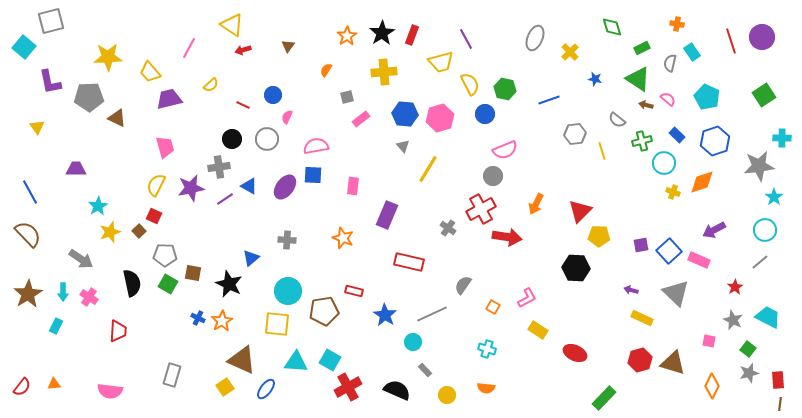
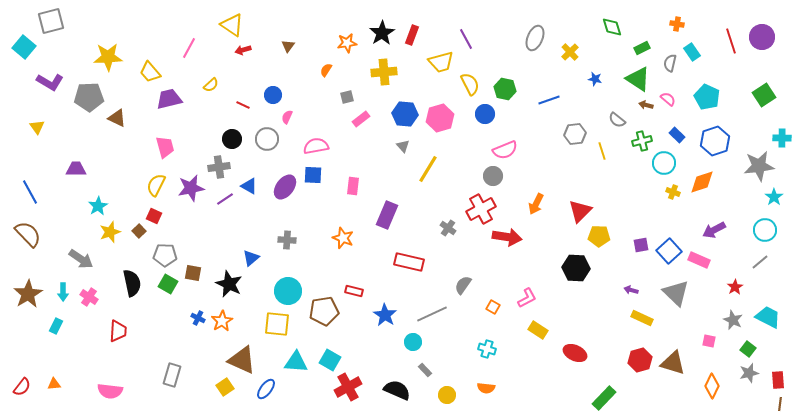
orange star at (347, 36): moved 7 px down; rotated 24 degrees clockwise
purple L-shape at (50, 82): rotated 48 degrees counterclockwise
